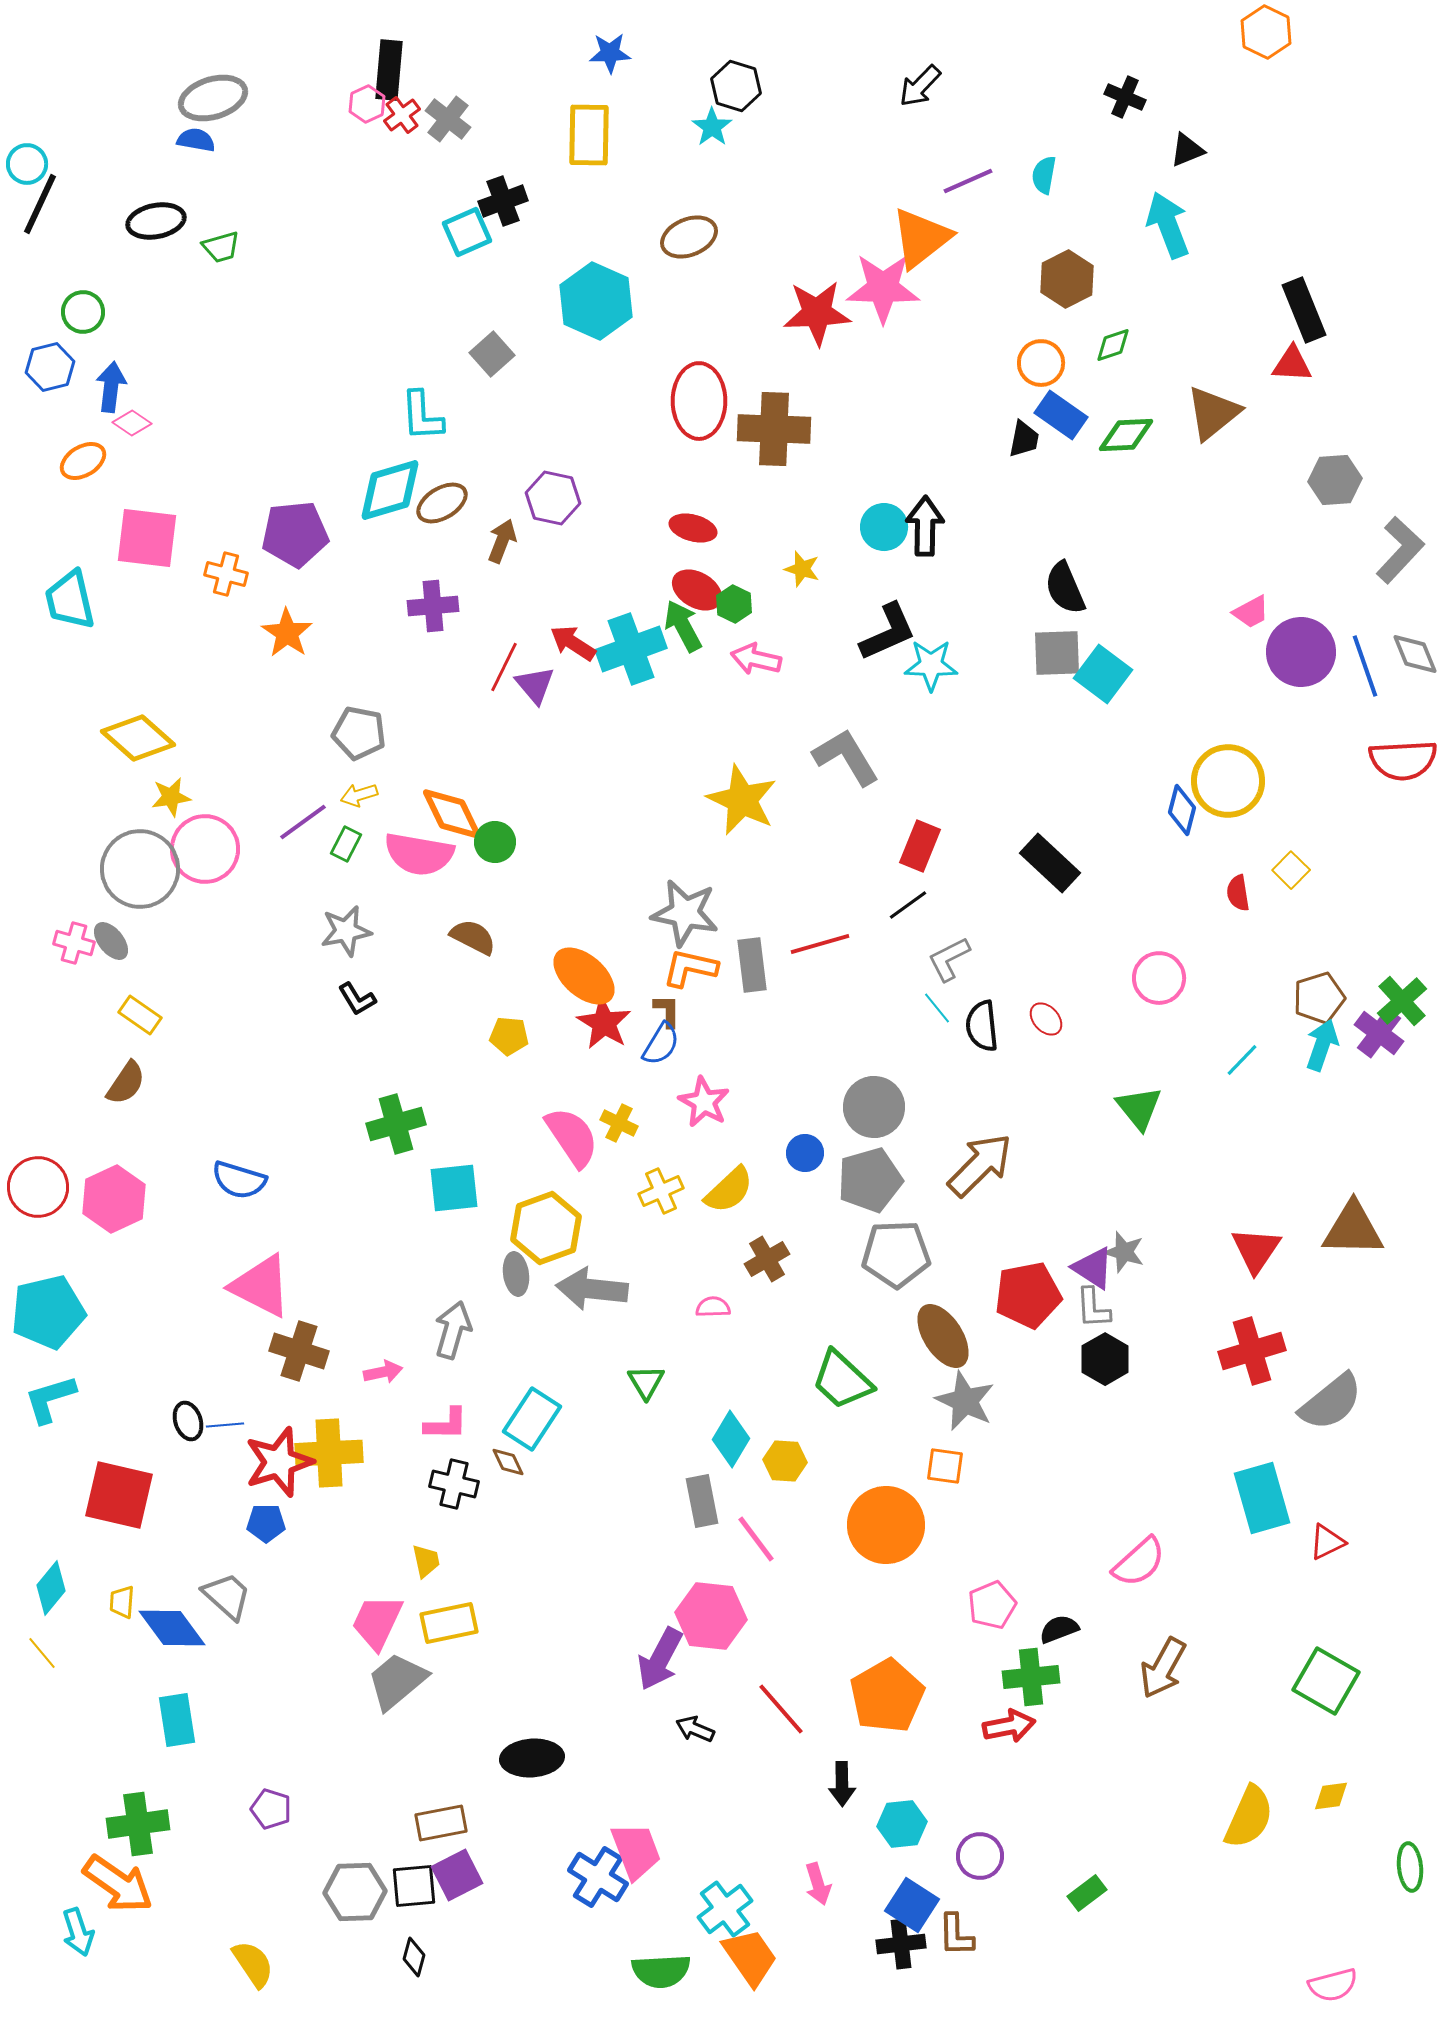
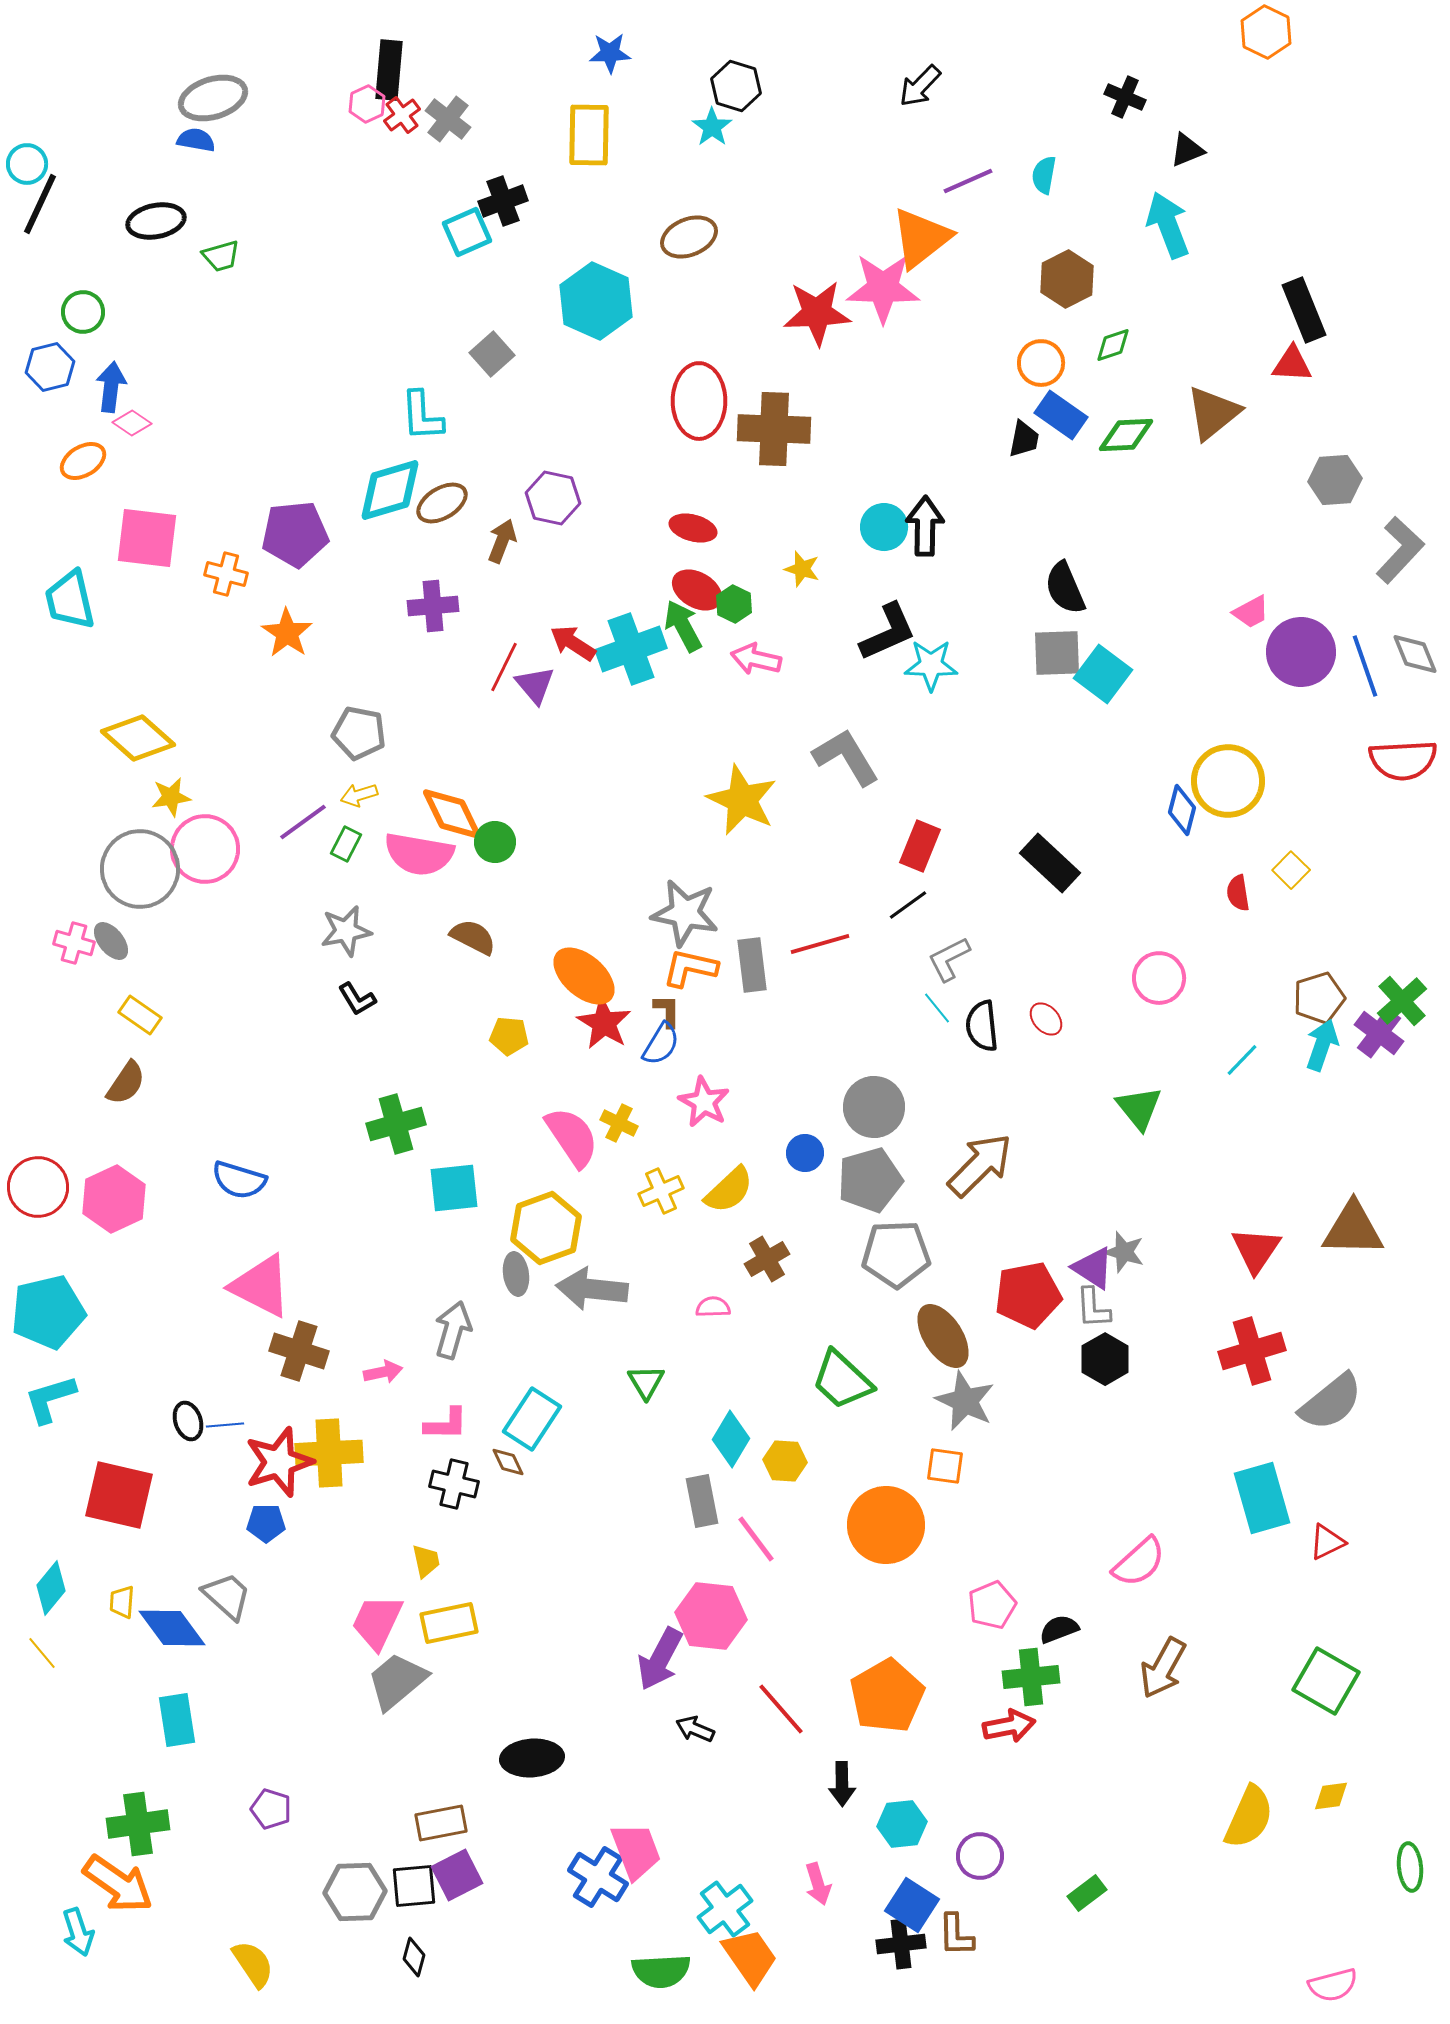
green trapezoid at (221, 247): moved 9 px down
